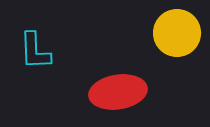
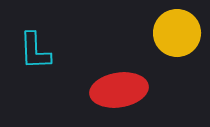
red ellipse: moved 1 px right, 2 px up
